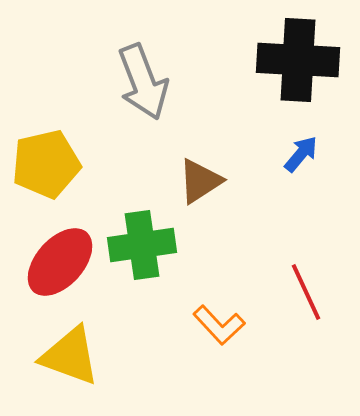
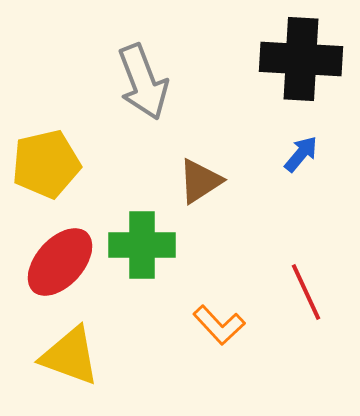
black cross: moved 3 px right, 1 px up
green cross: rotated 8 degrees clockwise
